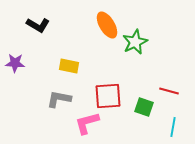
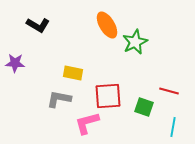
yellow rectangle: moved 4 px right, 7 px down
